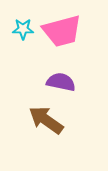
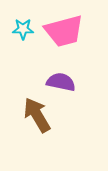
pink trapezoid: moved 2 px right
brown arrow: moved 9 px left, 5 px up; rotated 24 degrees clockwise
